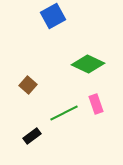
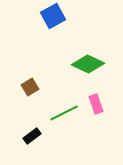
brown square: moved 2 px right, 2 px down; rotated 18 degrees clockwise
